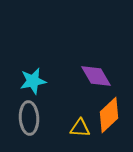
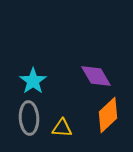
cyan star: rotated 24 degrees counterclockwise
orange diamond: moved 1 px left
yellow triangle: moved 18 px left
